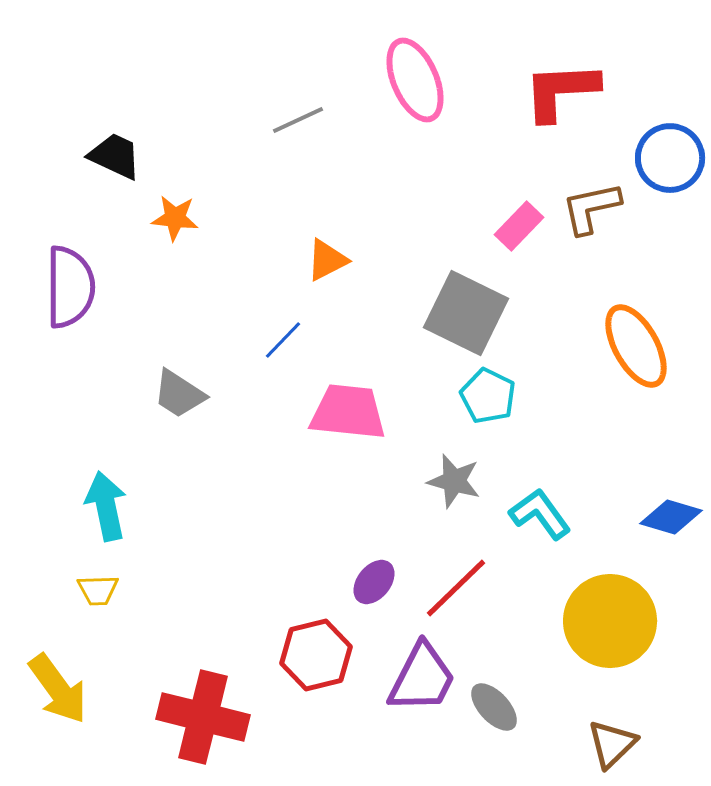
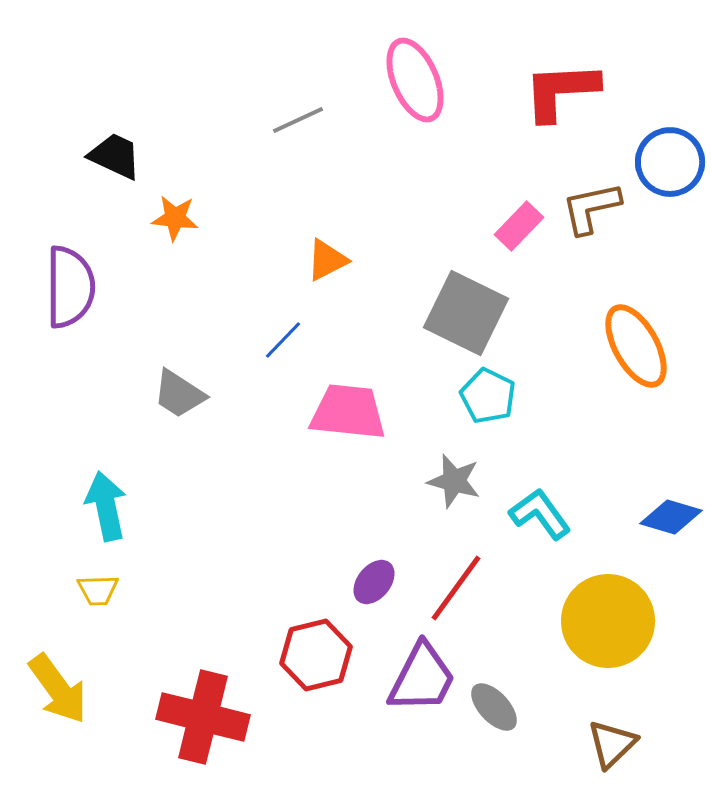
blue circle: moved 4 px down
red line: rotated 10 degrees counterclockwise
yellow circle: moved 2 px left
